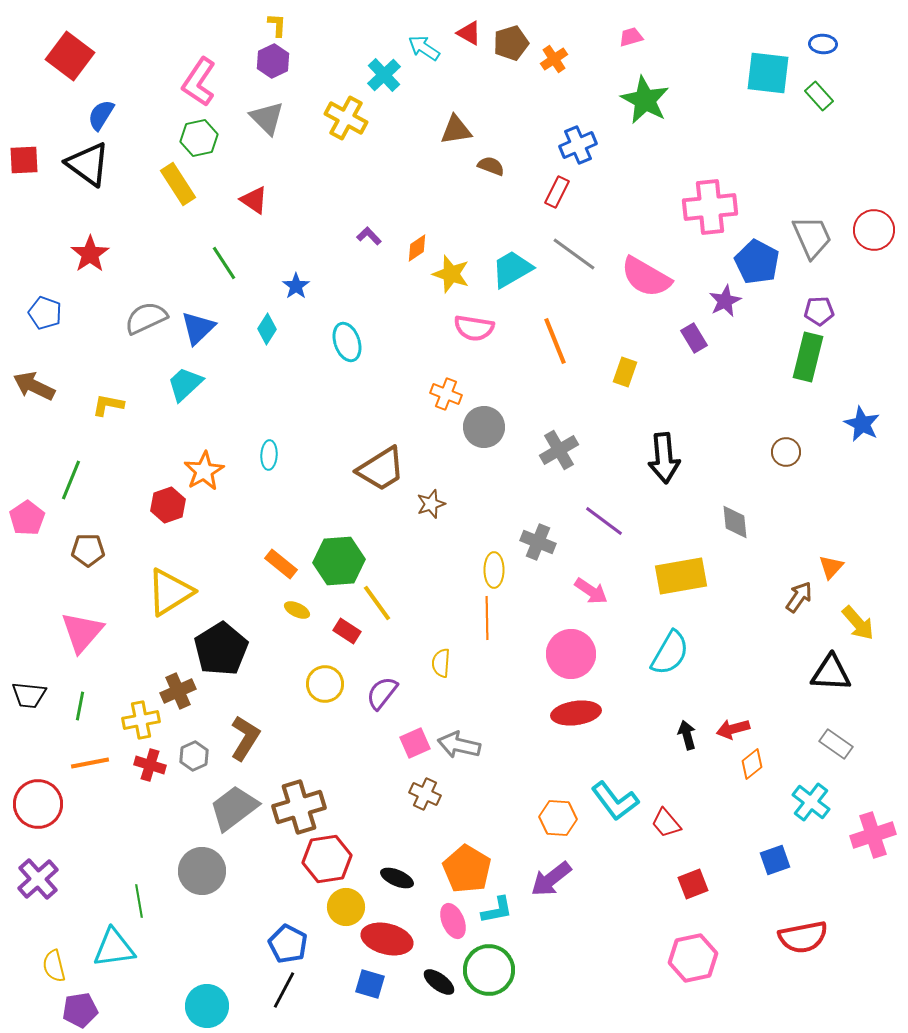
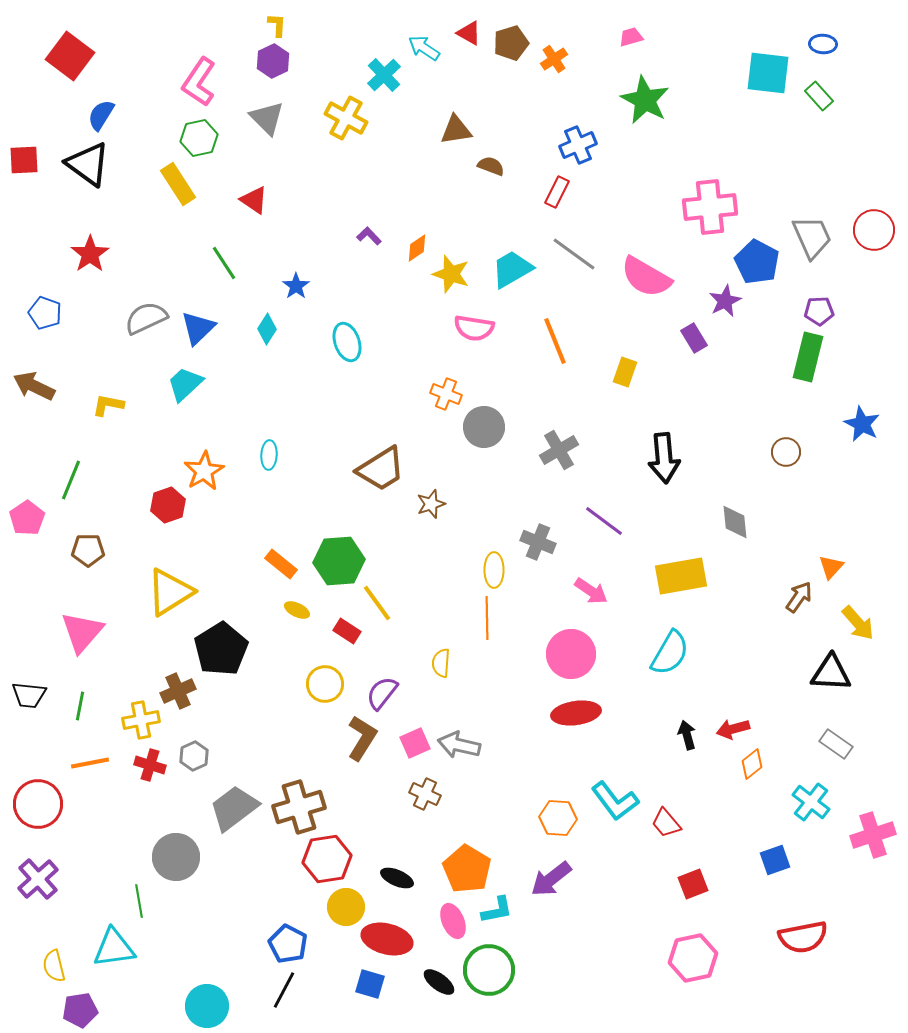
brown L-shape at (245, 738): moved 117 px right
gray circle at (202, 871): moved 26 px left, 14 px up
